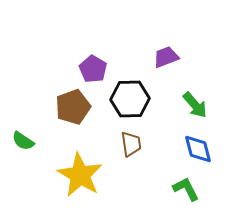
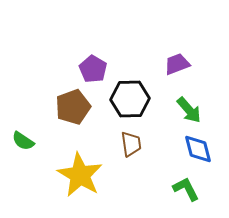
purple trapezoid: moved 11 px right, 7 px down
green arrow: moved 6 px left, 5 px down
